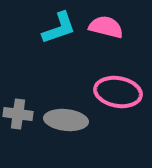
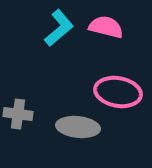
cyan L-shape: rotated 21 degrees counterclockwise
gray ellipse: moved 12 px right, 7 px down
